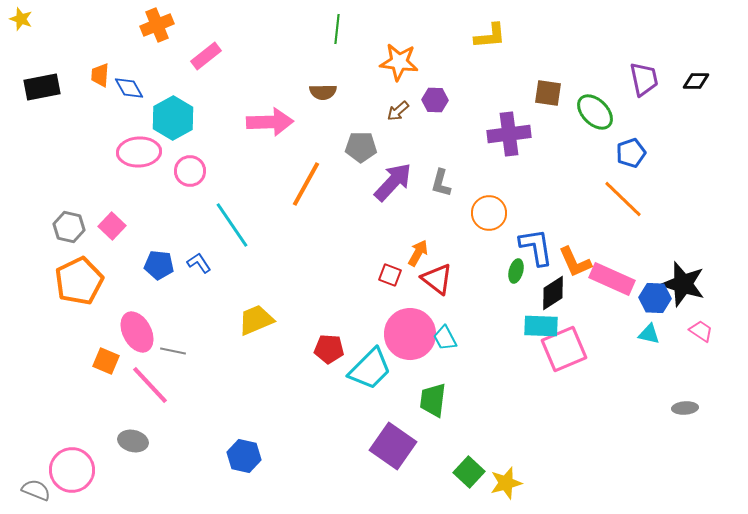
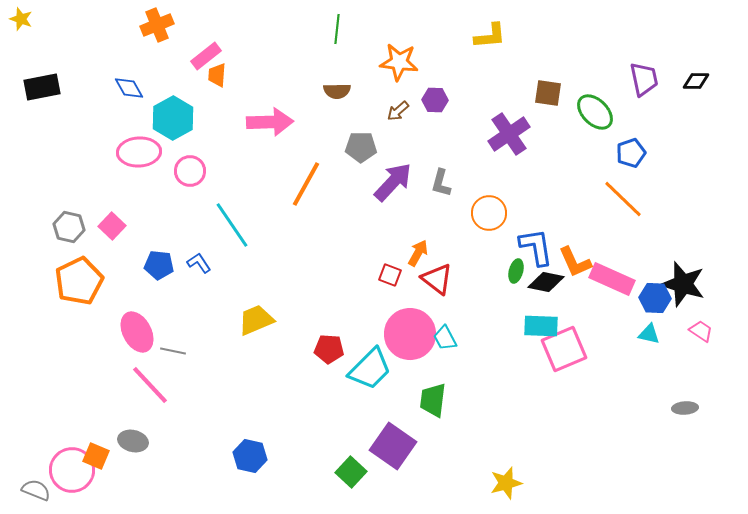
orange trapezoid at (100, 75): moved 117 px right
brown semicircle at (323, 92): moved 14 px right, 1 px up
purple cross at (509, 134): rotated 27 degrees counterclockwise
black diamond at (553, 293): moved 7 px left, 11 px up; rotated 45 degrees clockwise
orange square at (106, 361): moved 10 px left, 95 px down
blue hexagon at (244, 456): moved 6 px right
green square at (469, 472): moved 118 px left
